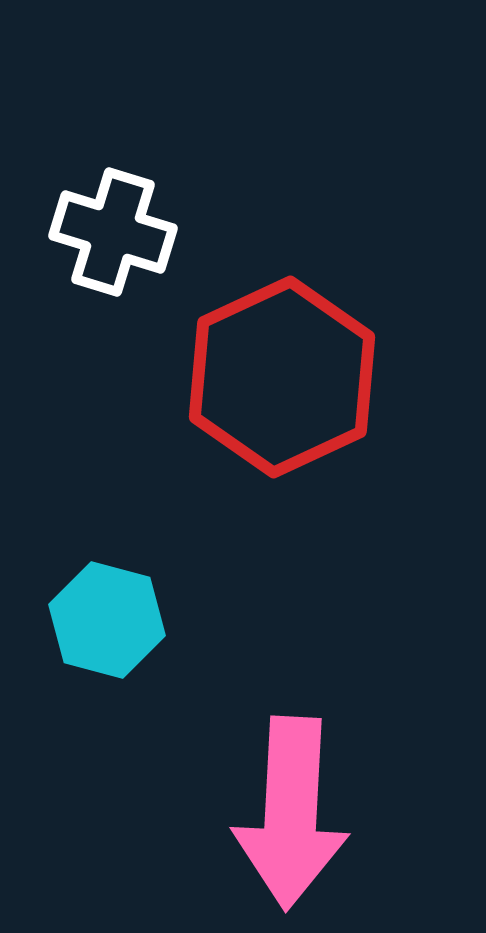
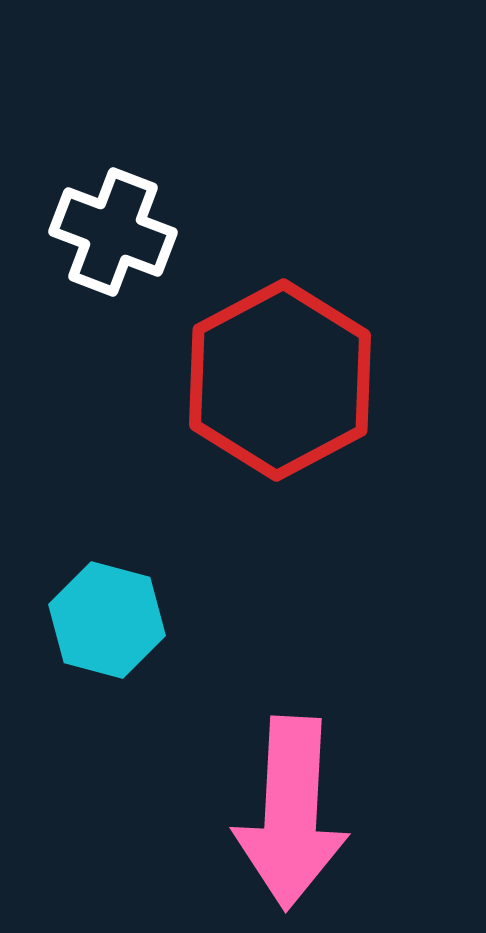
white cross: rotated 4 degrees clockwise
red hexagon: moved 2 px left, 3 px down; rotated 3 degrees counterclockwise
